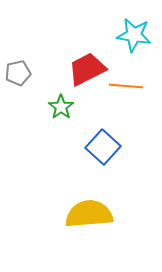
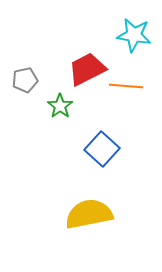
gray pentagon: moved 7 px right, 7 px down
green star: moved 1 px left, 1 px up
blue square: moved 1 px left, 2 px down
yellow semicircle: rotated 6 degrees counterclockwise
